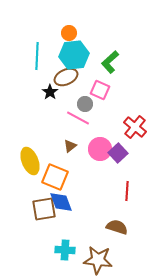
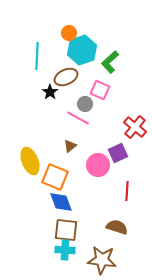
cyan hexagon: moved 8 px right, 5 px up; rotated 12 degrees counterclockwise
pink circle: moved 2 px left, 16 px down
purple square: rotated 18 degrees clockwise
brown square: moved 22 px right, 21 px down; rotated 15 degrees clockwise
brown star: moved 4 px right
